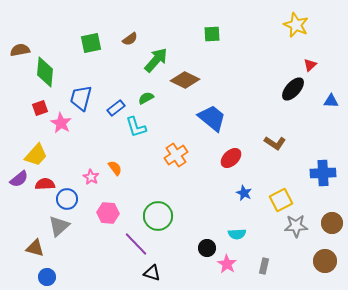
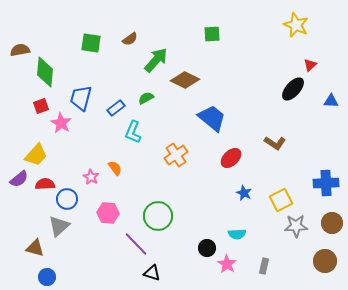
green square at (91, 43): rotated 20 degrees clockwise
red square at (40, 108): moved 1 px right, 2 px up
cyan L-shape at (136, 127): moved 3 px left, 5 px down; rotated 40 degrees clockwise
blue cross at (323, 173): moved 3 px right, 10 px down
